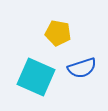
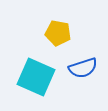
blue semicircle: moved 1 px right
